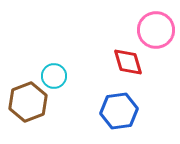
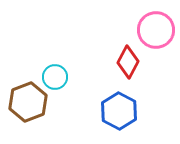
red diamond: rotated 44 degrees clockwise
cyan circle: moved 1 px right, 1 px down
blue hexagon: rotated 24 degrees counterclockwise
